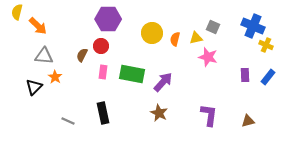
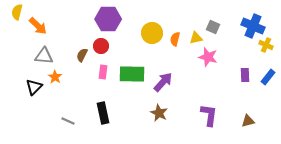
green rectangle: rotated 10 degrees counterclockwise
